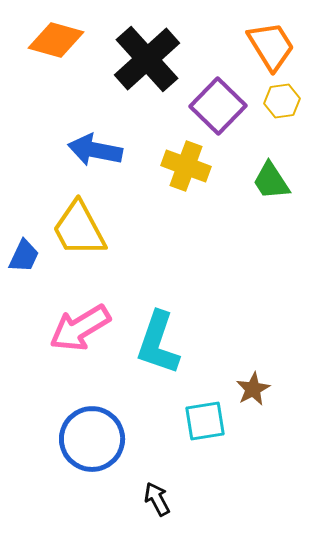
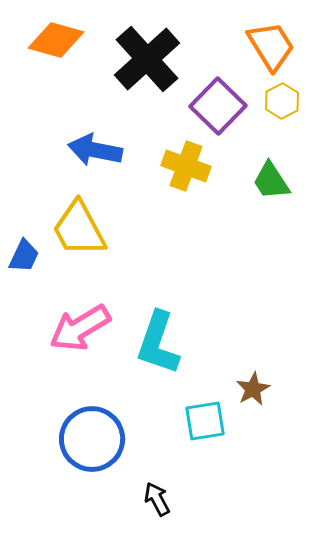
yellow hexagon: rotated 20 degrees counterclockwise
